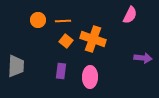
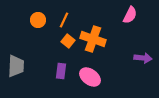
orange line: moved 1 px right, 1 px up; rotated 63 degrees counterclockwise
orange square: moved 2 px right
pink ellipse: rotated 55 degrees counterclockwise
